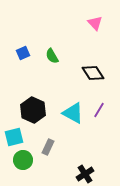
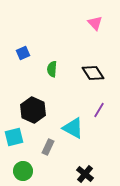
green semicircle: moved 13 px down; rotated 35 degrees clockwise
cyan triangle: moved 15 px down
green circle: moved 11 px down
black cross: rotated 18 degrees counterclockwise
